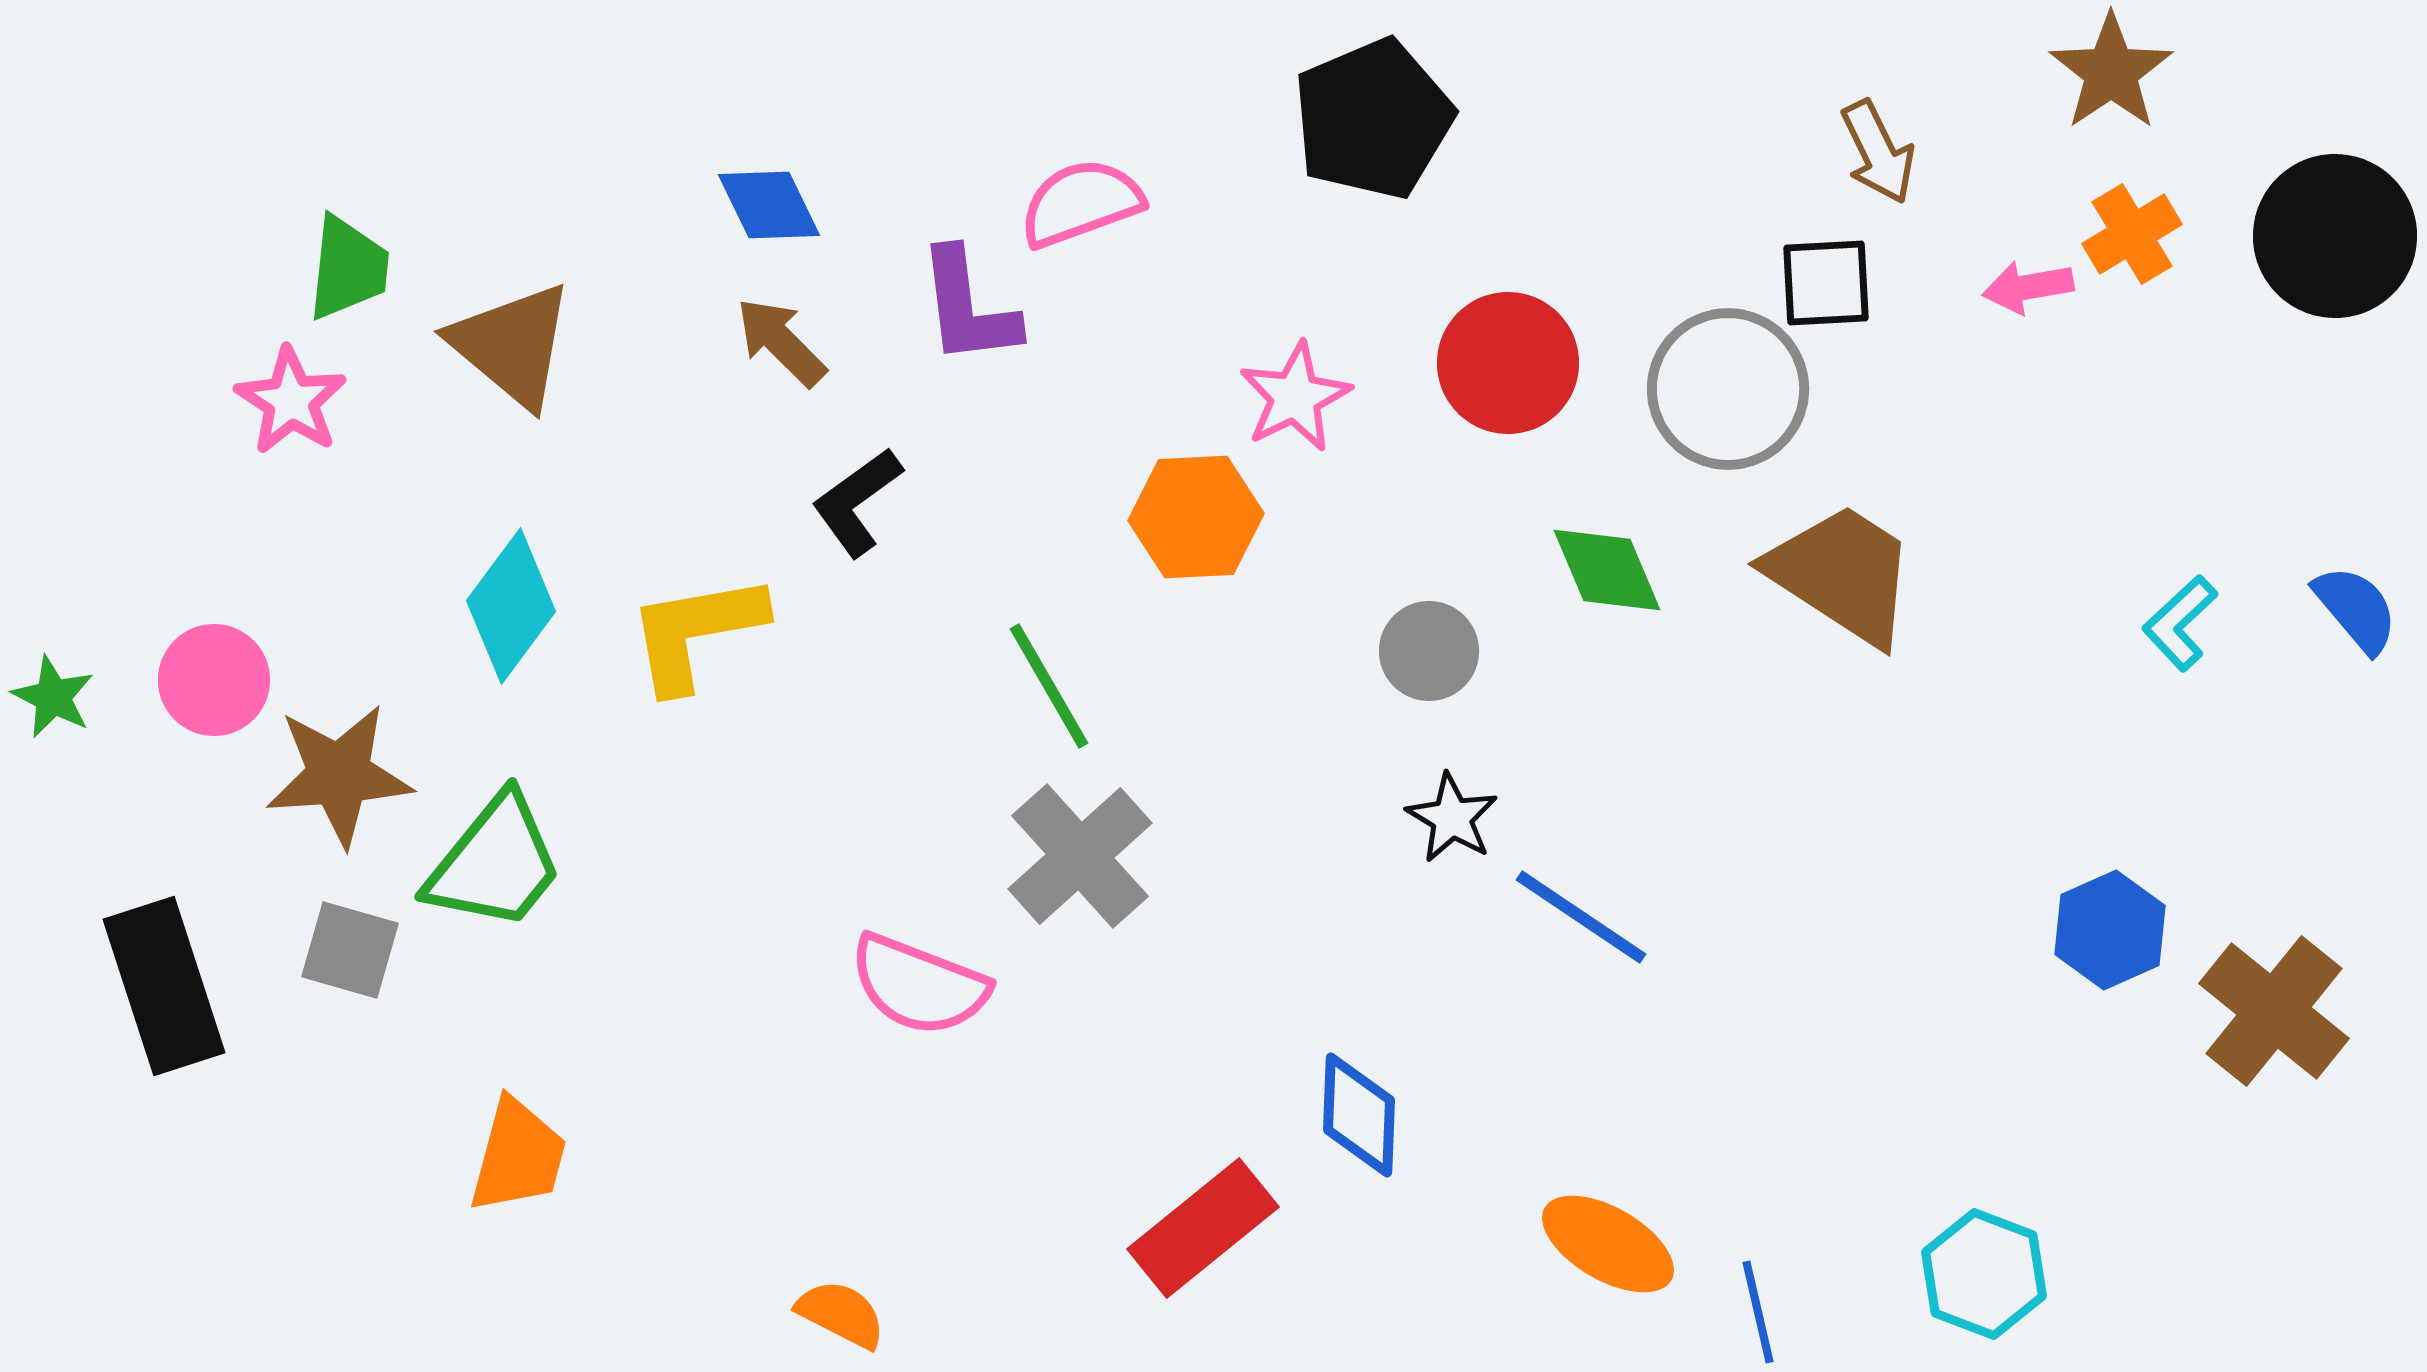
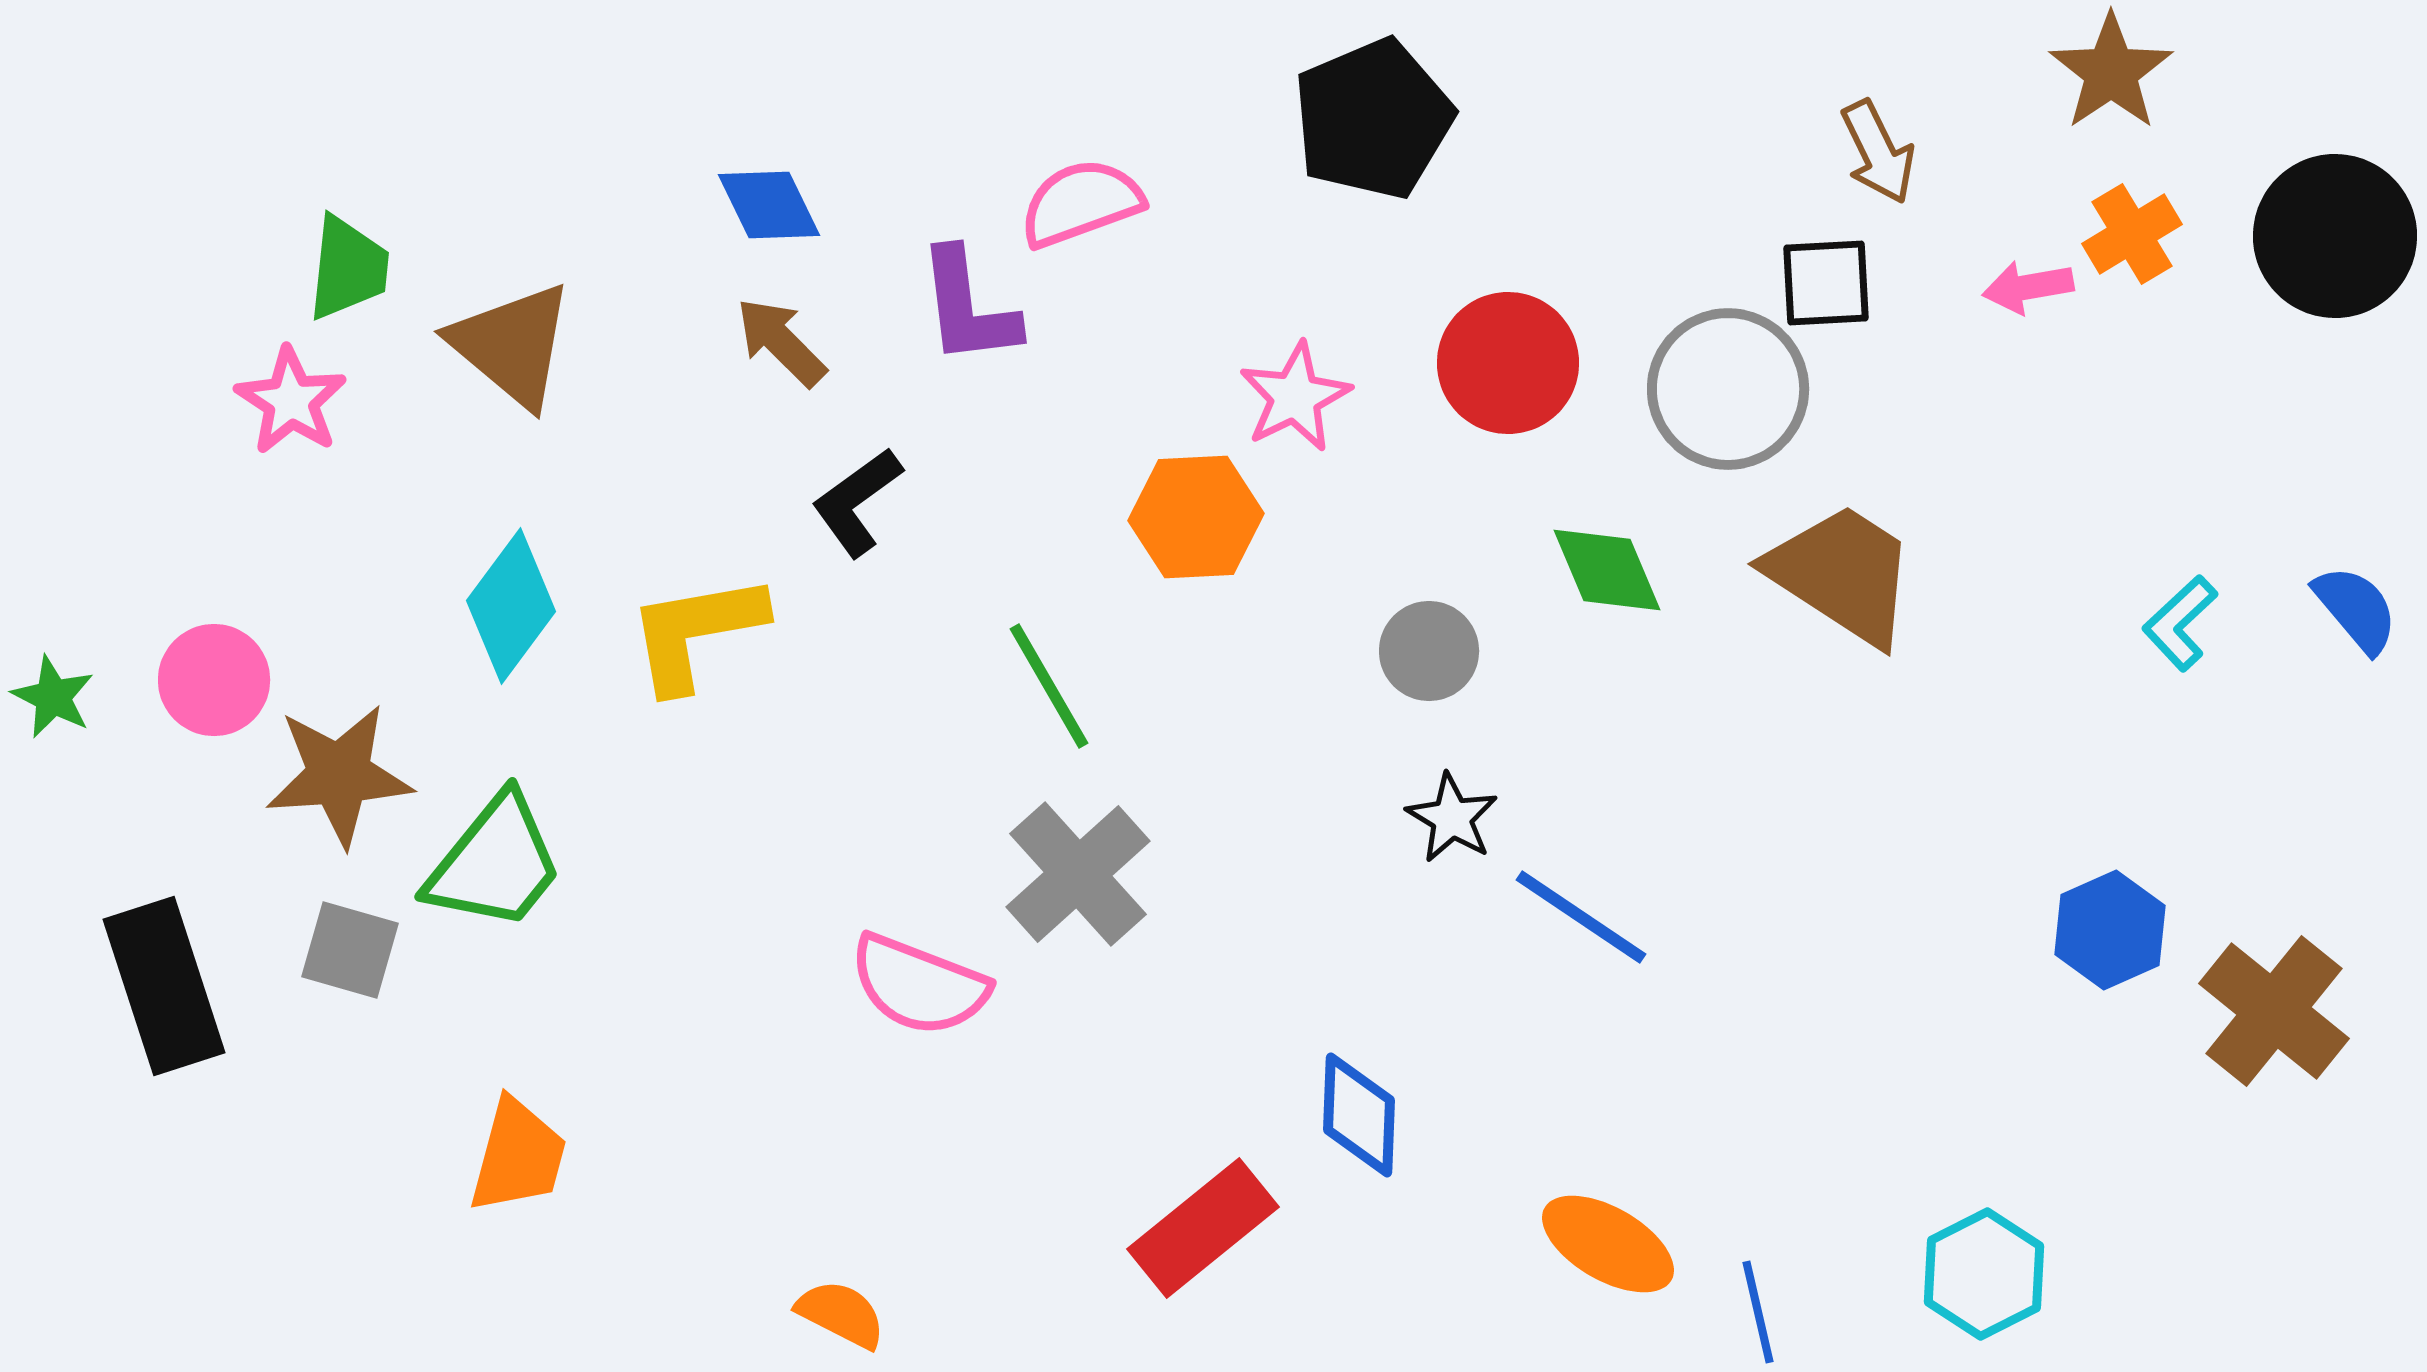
gray cross at (1080, 856): moved 2 px left, 18 px down
cyan hexagon at (1984, 1274): rotated 12 degrees clockwise
